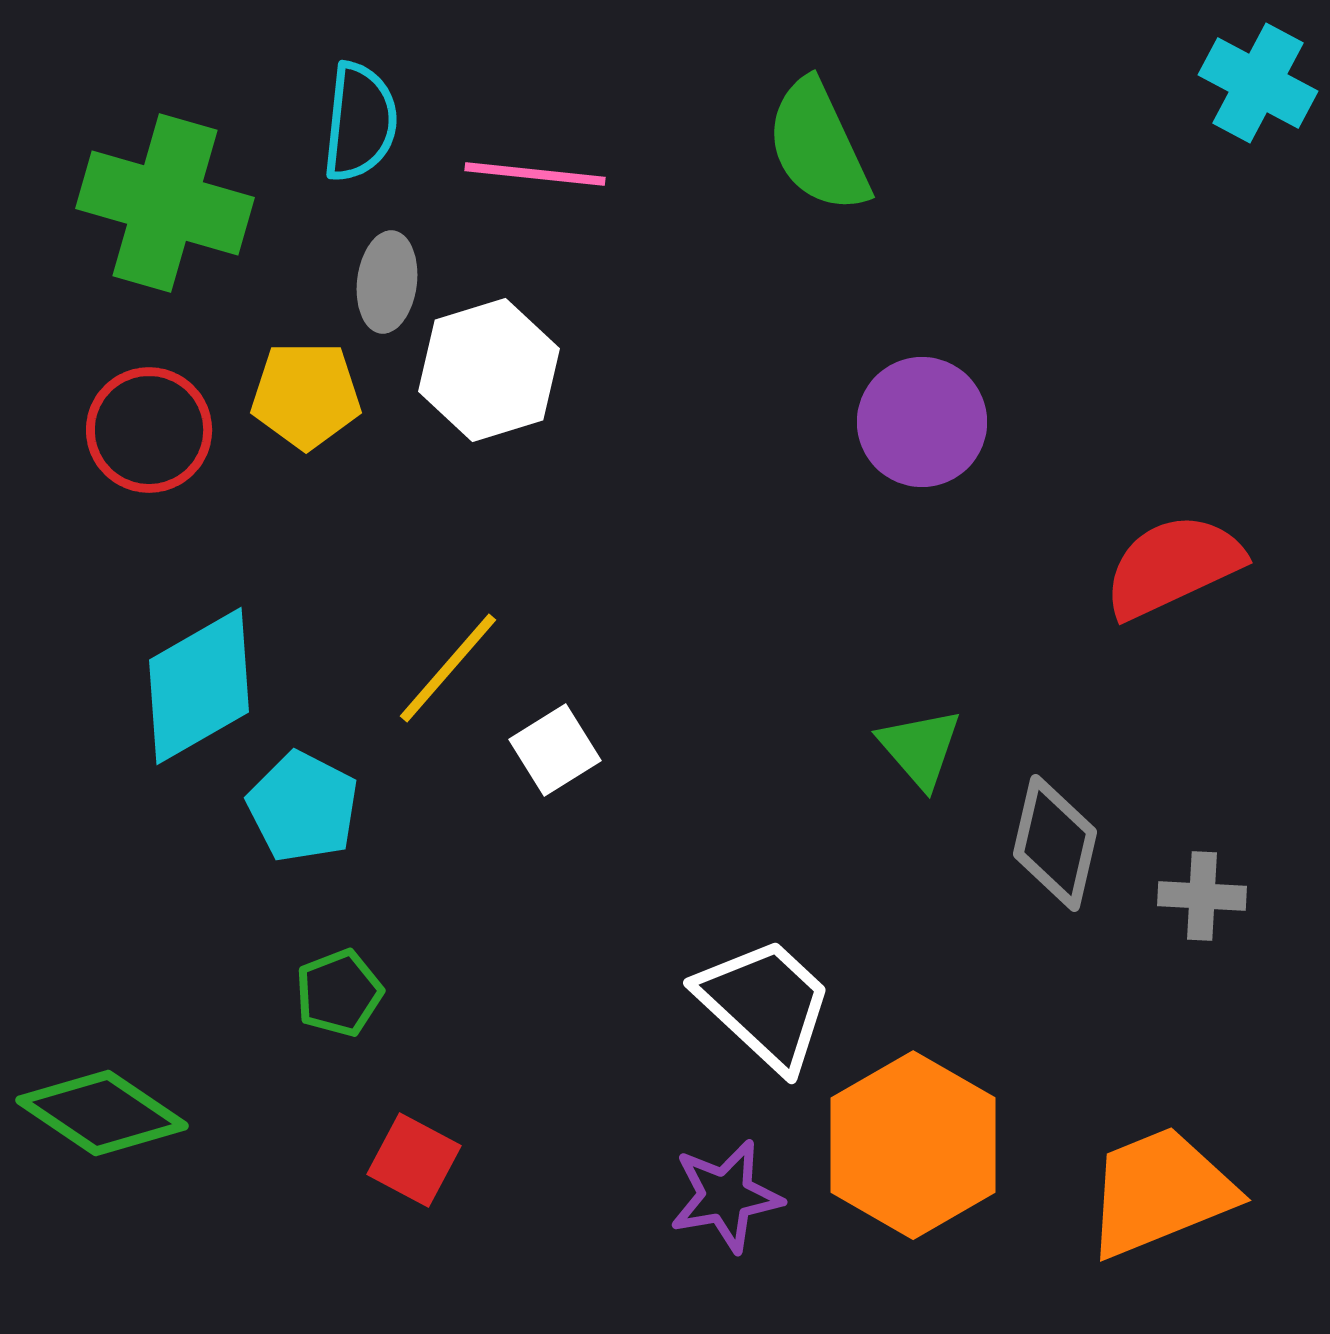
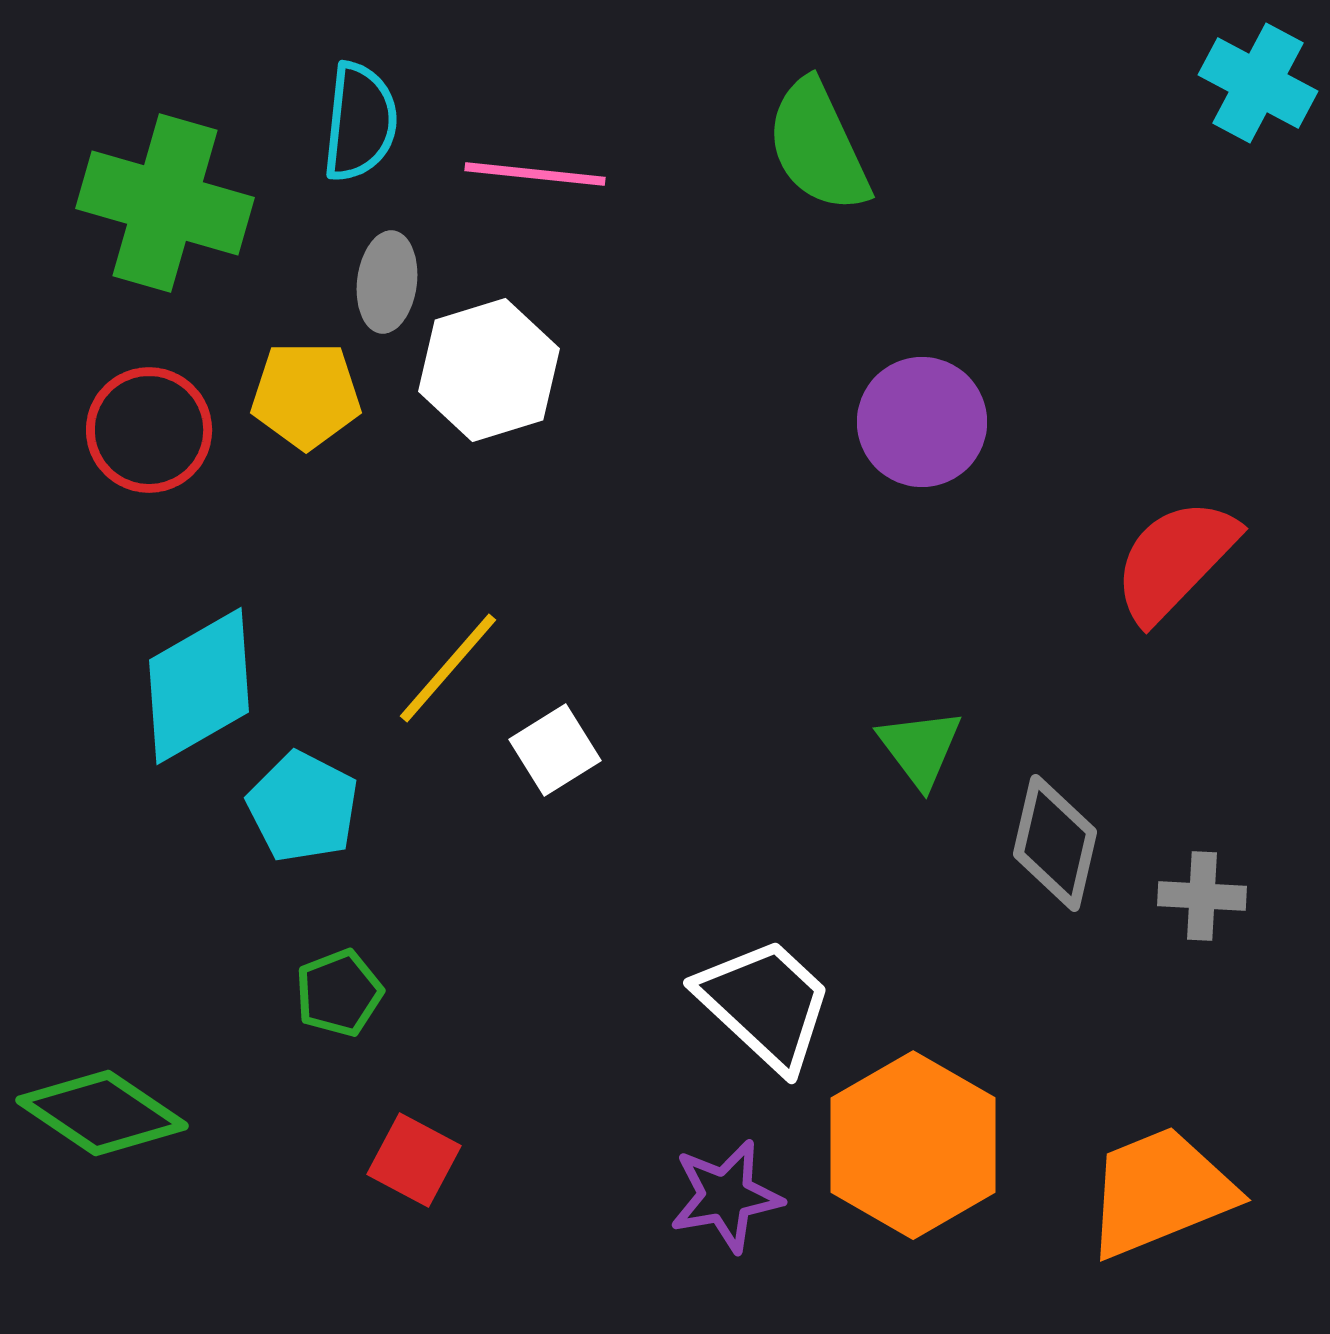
red semicircle: moved 2 px right, 6 px up; rotated 21 degrees counterclockwise
green triangle: rotated 4 degrees clockwise
